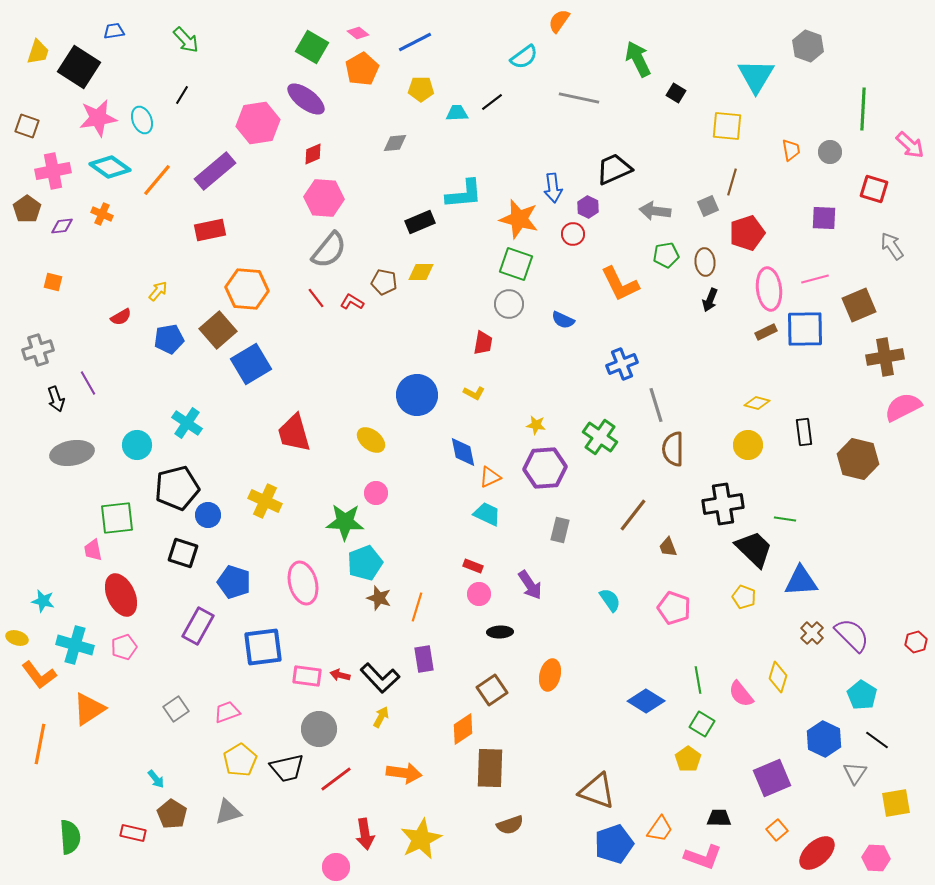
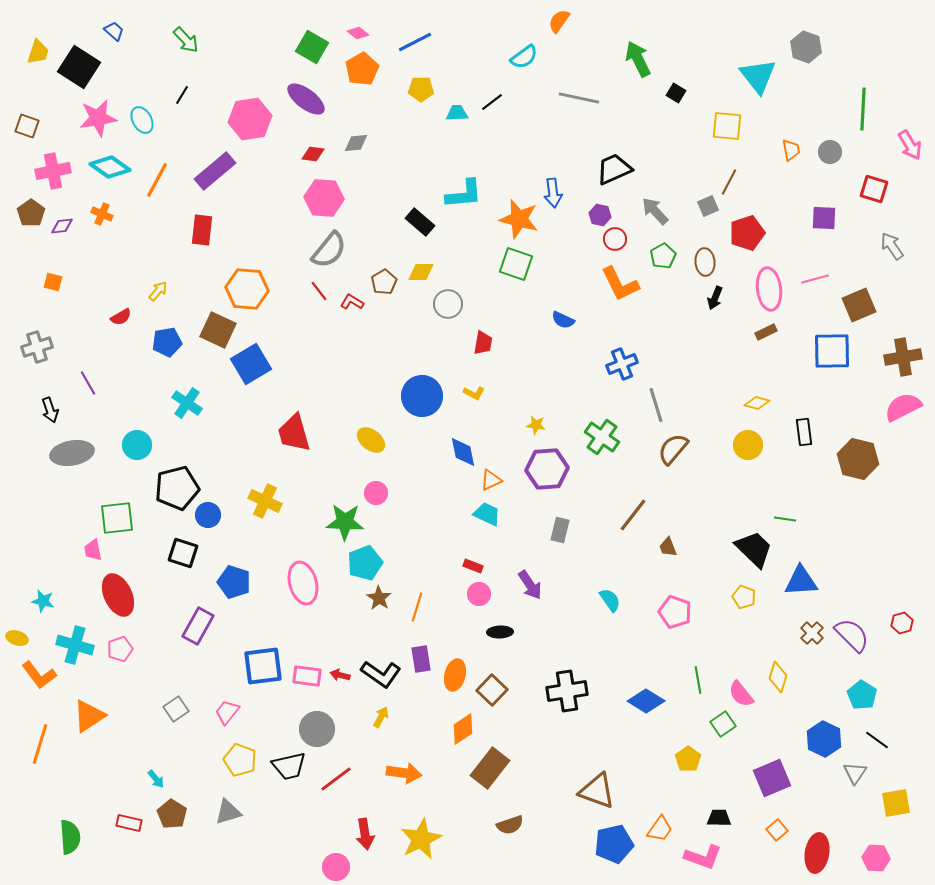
blue trapezoid at (114, 31): rotated 50 degrees clockwise
gray hexagon at (808, 46): moved 2 px left, 1 px down
cyan triangle at (756, 76): moved 2 px right; rotated 9 degrees counterclockwise
cyan ellipse at (142, 120): rotated 8 degrees counterclockwise
pink hexagon at (258, 123): moved 8 px left, 4 px up
gray diamond at (395, 143): moved 39 px left
pink arrow at (910, 145): rotated 16 degrees clockwise
red diamond at (313, 154): rotated 30 degrees clockwise
orange line at (157, 180): rotated 12 degrees counterclockwise
brown line at (732, 182): moved 3 px left; rotated 12 degrees clockwise
blue arrow at (553, 188): moved 5 px down
purple hexagon at (588, 207): moved 12 px right, 8 px down; rotated 15 degrees counterclockwise
brown pentagon at (27, 209): moved 4 px right, 4 px down
gray arrow at (655, 211): rotated 40 degrees clockwise
black rectangle at (420, 222): rotated 64 degrees clockwise
red rectangle at (210, 230): moved 8 px left; rotated 72 degrees counterclockwise
red circle at (573, 234): moved 42 px right, 5 px down
green pentagon at (666, 255): moved 3 px left, 1 px down; rotated 20 degrees counterclockwise
brown pentagon at (384, 282): rotated 30 degrees clockwise
red line at (316, 298): moved 3 px right, 7 px up
black arrow at (710, 300): moved 5 px right, 2 px up
gray circle at (509, 304): moved 61 px left
blue square at (805, 329): moved 27 px right, 22 px down
brown square at (218, 330): rotated 24 degrees counterclockwise
blue pentagon at (169, 339): moved 2 px left, 3 px down
gray cross at (38, 350): moved 1 px left, 3 px up
brown cross at (885, 357): moved 18 px right
blue circle at (417, 395): moved 5 px right, 1 px down
black arrow at (56, 399): moved 6 px left, 11 px down
cyan cross at (187, 423): moved 20 px up
green cross at (600, 437): moved 2 px right
brown semicircle at (673, 449): rotated 40 degrees clockwise
purple hexagon at (545, 468): moved 2 px right, 1 px down
orange triangle at (490, 477): moved 1 px right, 3 px down
black cross at (723, 504): moved 156 px left, 187 px down
red ellipse at (121, 595): moved 3 px left
brown star at (379, 598): rotated 15 degrees clockwise
pink pentagon at (674, 608): moved 1 px right, 4 px down
red hexagon at (916, 642): moved 14 px left, 19 px up
pink pentagon at (124, 647): moved 4 px left, 2 px down
blue square at (263, 647): moved 19 px down
purple rectangle at (424, 659): moved 3 px left
orange ellipse at (550, 675): moved 95 px left
black L-shape at (380, 678): moved 1 px right, 4 px up; rotated 12 degrees counterclockwise
brown square at (492, 690): rotated 12 degrees counterclockwise
orange triangle at (89, 709): moved 7 px down
pink trapezoid at (227, 712): rotated 32 degrees counterclockwise
green square at (702, 724): moved 21 px right; rotated 25 degrees clockwise
gray circle at (319, 729): moved 2 px left
orange line at (40, 744): rotated 6 degrees clockwise
yellow pentagon at (240, 760): rotated 20 degrees counterclockwise
black trapezoid at (287, 768): moved 2 px right, 2 px up
brown rectangle at (490, 768): rotated 36 degrees clockwise
red rectangle at (133, 833): moved 4 px left, 10 px up
blue pentagon at (614, 844): rotated 6 degrees clockwise
red ellipse at (817, 853): rotated 39 degrees counterclockwise
